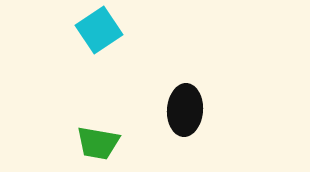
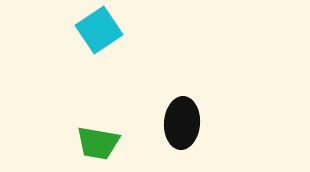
black ellipse: moved 3 px left, 13 px down
